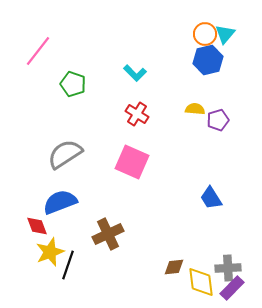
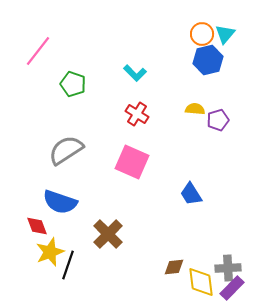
orange circle: moved 3 px left
gray semicircle: moved 1 px right, 4 px up
blue trapezoid: moved 20 px left, 4 px up
blue semicircle: rotated 140 degrees counterclockwise
brown cross: rotated 20 degrees counterclockwise
